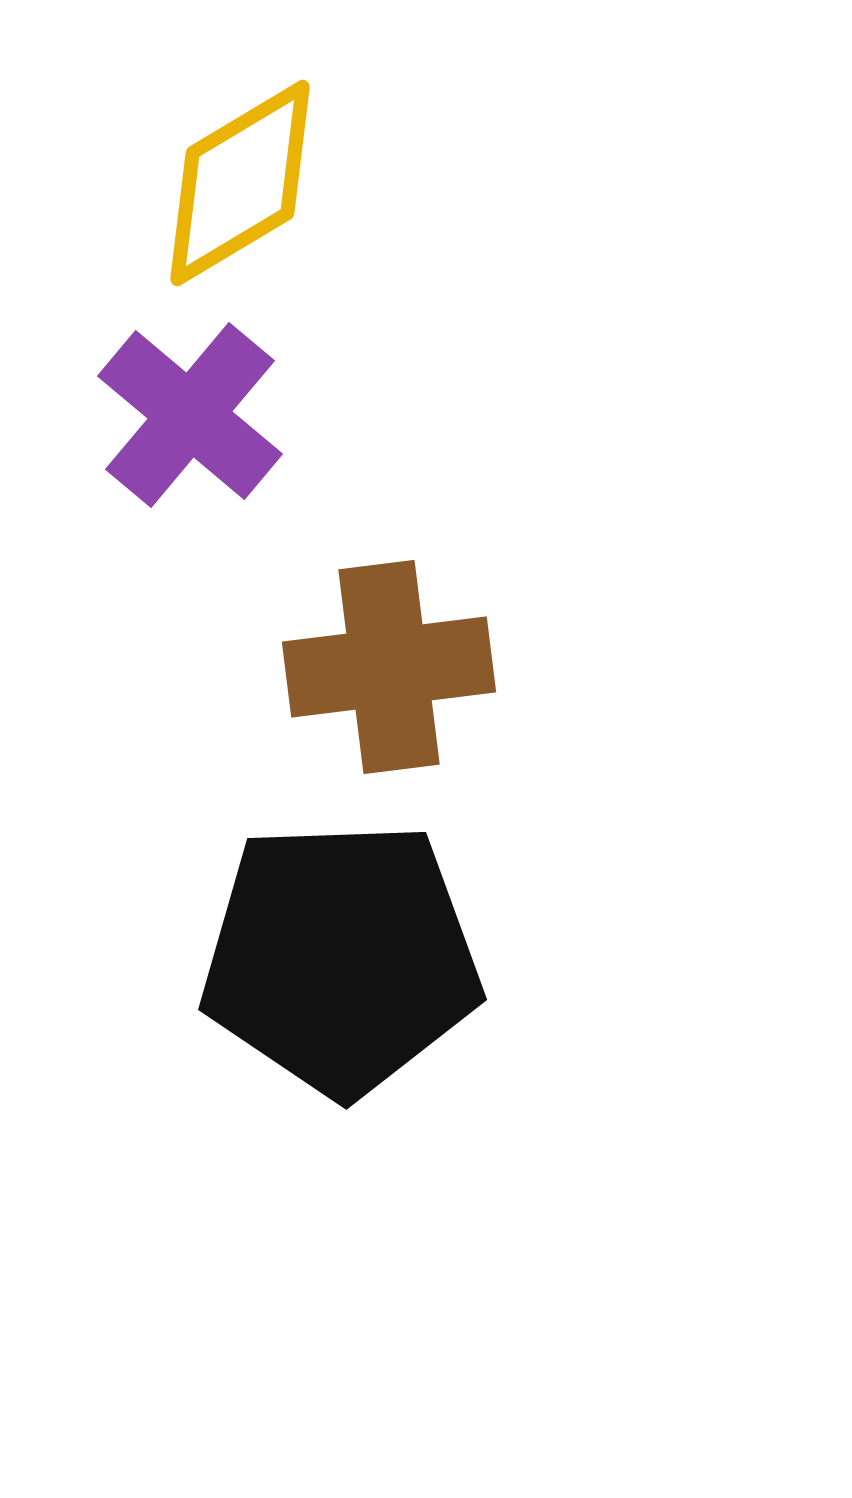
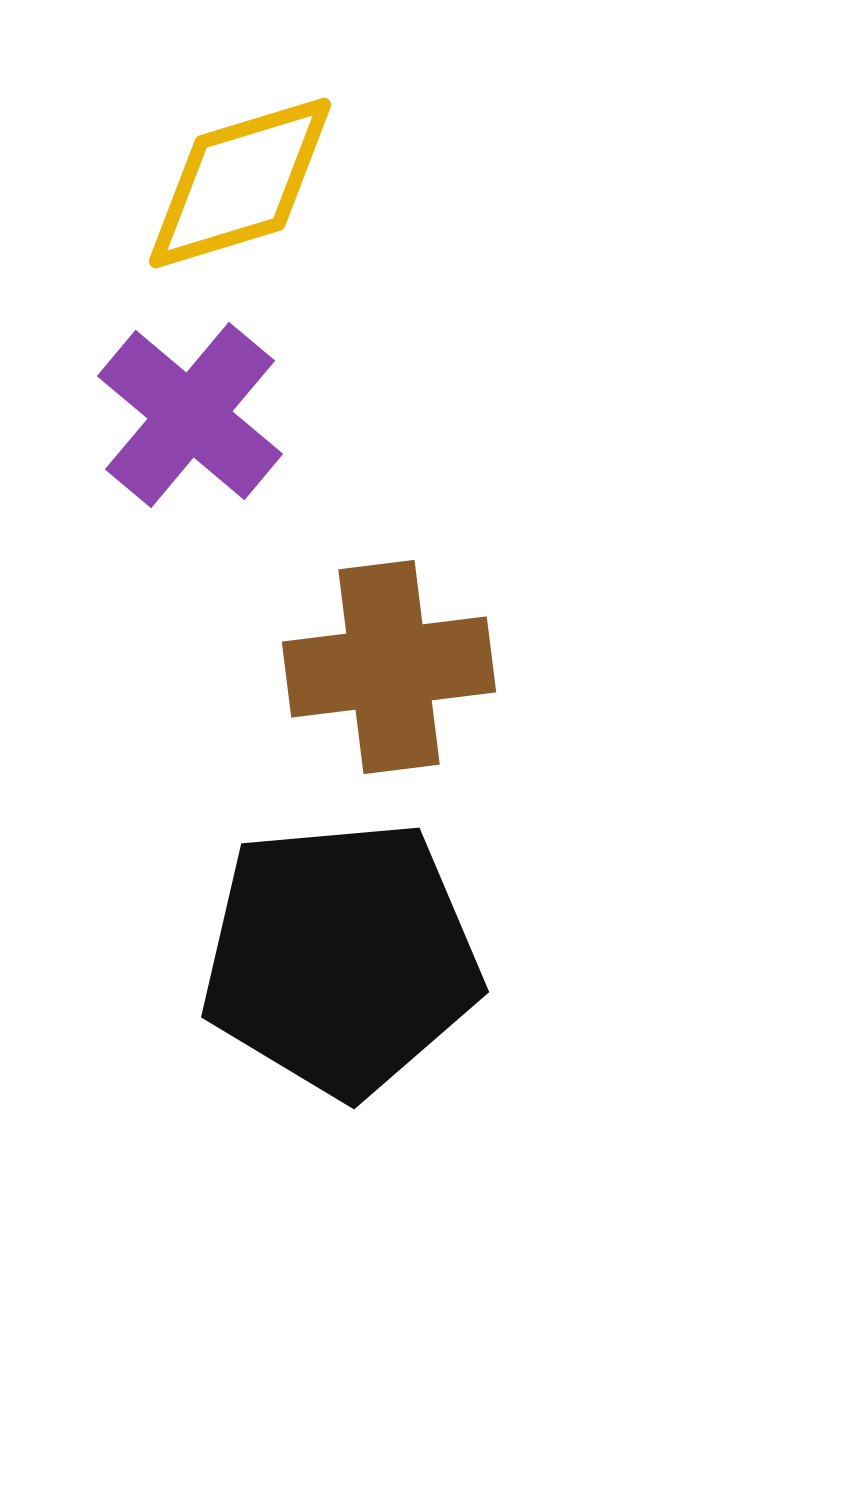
yellow diamond: rotated 14 degrees clockwise
black pentagon: rotated 3 degrees counterclockwise
